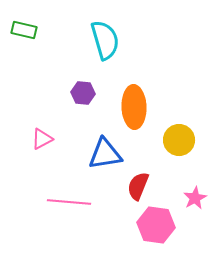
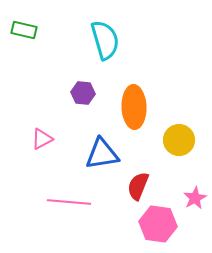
blue triangle: moved 3 px left
pink hexagon: moved 2 px right, 1 px up
